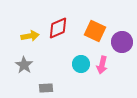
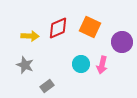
orange square: moved 5 px left, 4 px up
yellow arrow: rotated 12 degrees clockwise
gray star: moved 1 px right; rotated 12 degrees counterclockwise
gray rectangle: moved 1 px right, 2 px up; rotated 32 degrees counterclockwise
